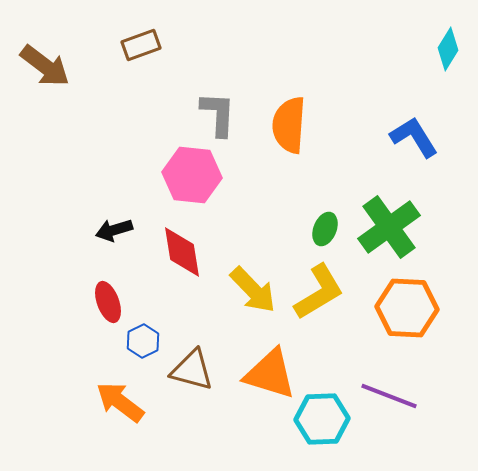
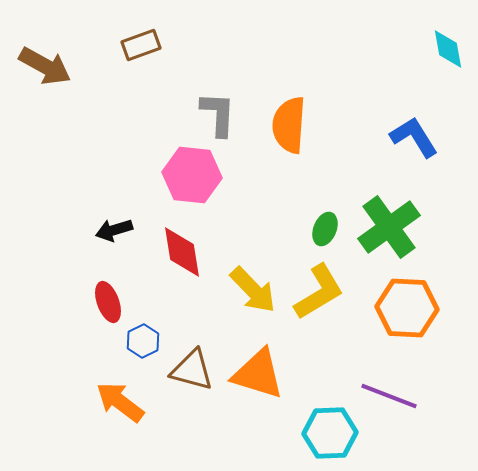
cyan diamond: rotated 42 degrees counterclockwise
brown arrow: rotated 8 degrees counterclockwise
orange triangle: moved 12 px left
cyan hexagon: moved 8 px right, 14 px down
